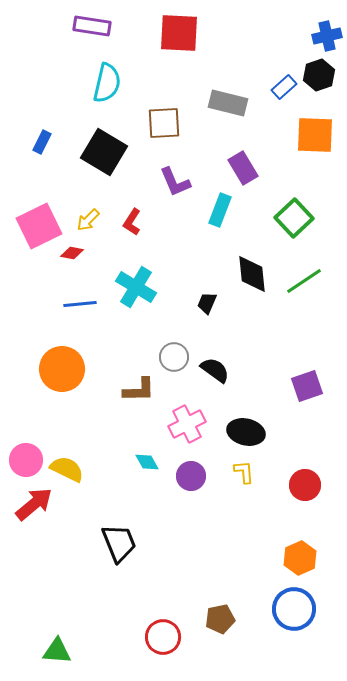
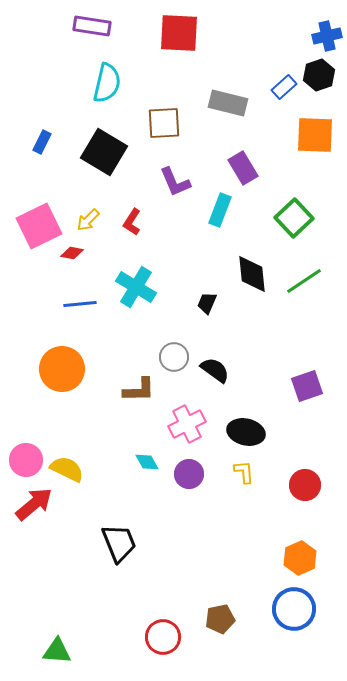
purple circle at (191, 476): moved 2 px left, 2 px up
